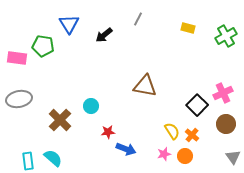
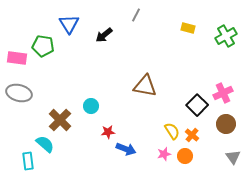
gray line: moved 2 px left, 4 px up
gray ellipse: moved 6 px up; rotated 25 degrees clockwise
cyan semicircle: moved 8 px left, 14 px up
